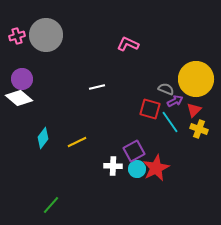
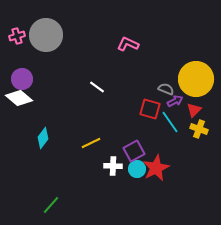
white line: rotated 49 degrees clockwise
yellow line: moved 14 px right, 1 px down
